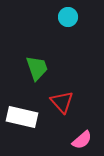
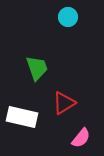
red triangle: moved 2 px right, 1 px down; rotated 40 degrees clockwise
pink semicircle: moved 1 px left, 2 px up; rotated 10 degrees counterclockwise
